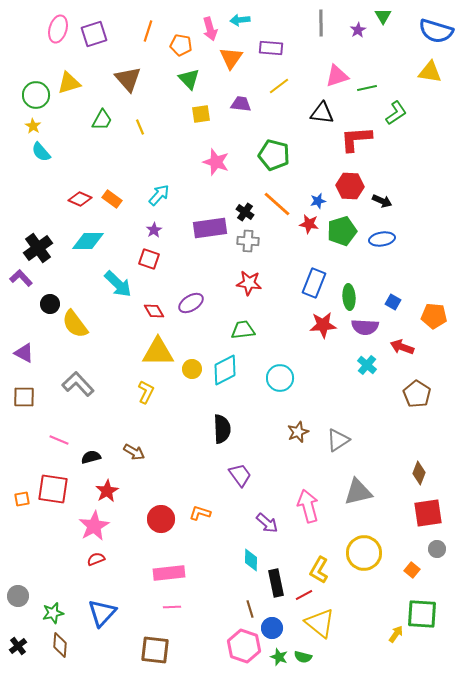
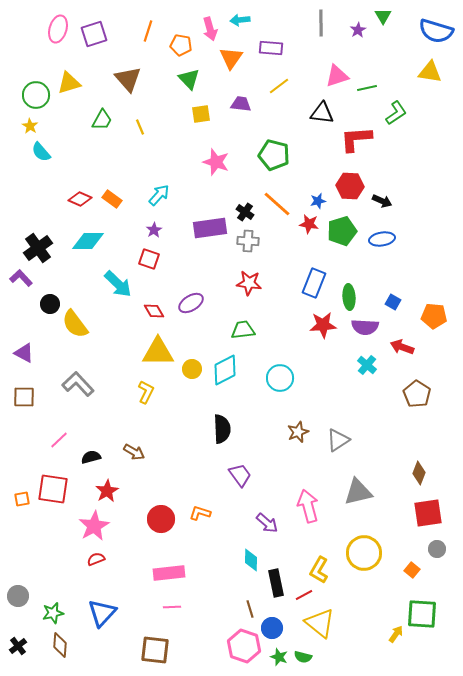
yellow star at (33, 126): moved 3 px left
pink line at (59, 440): rotated 66 degrees counterclockwise
